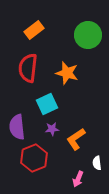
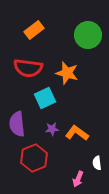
red semicircle: rotated 88 degrees counterclockwise
cyan square: moved 2 px left, 6 px up
purple semicircle: moved 3 px up
orange L-shape: moved 1 px right, 6 px up; rotated 70 degrees clockwise
